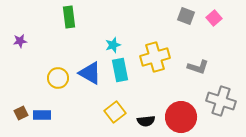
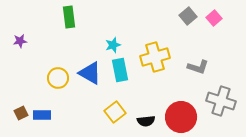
gray square: moved 2 px right; rotated 30 degrees clockwise
